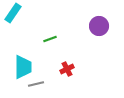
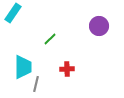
green line: rotated 24 degrees counterclockwise
red cross: rotated 24 degrees clockwise
gray line: rotated 63 degrees counterclockwise
